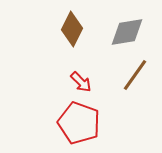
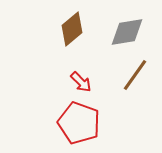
brown diamond: rotated 24 degrees clockwise
